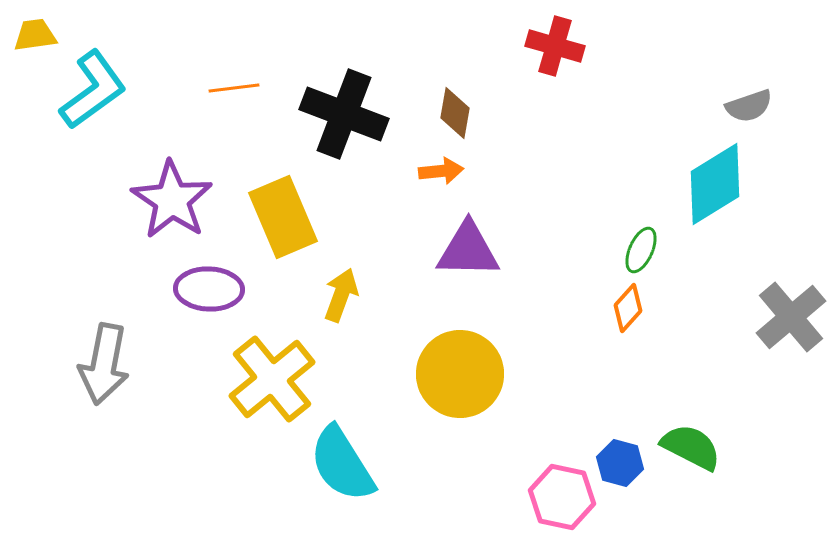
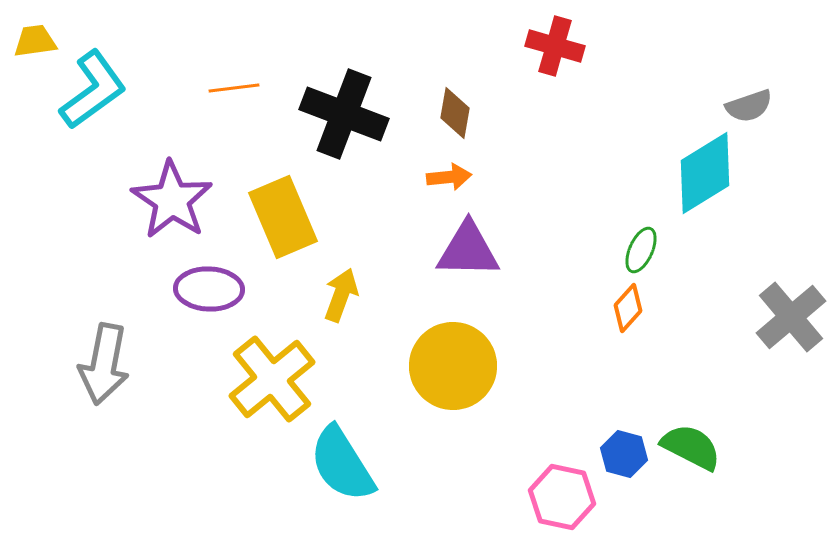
yellow trapezoid: moved 6 px down
orange arrow: moved 8 px right, 6 px down
cyan diamond: moved 10 px left, 11 px up
yellow circle: moved 7 px left, 8 px up
blue hexagon: moved 4 px right, 9 px up
